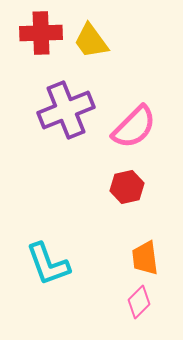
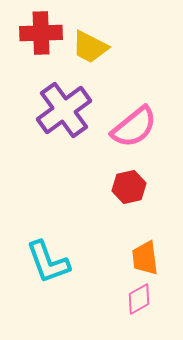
yellow trapezoid: moved 1 px left, 6 px down; rotated 27 degrees counterclockwise
purple cross: moved 2 px left; rotated 14 degrees counterclockwise
pink semicircle: rotated 6 degrees clockwise
red hexagon: moved 2 px right
cyan L-shape: moved 2 px up
pink diamond: moved 3 px up; rotated 16 degrees clockwise
